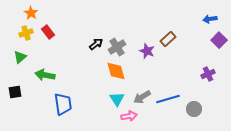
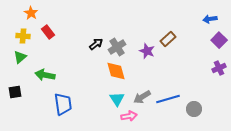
yellow cross: moved 3 px left, 3 px down; rotated 24 degrees clockwise
purple cross: moved 11 px right, 6 px up
